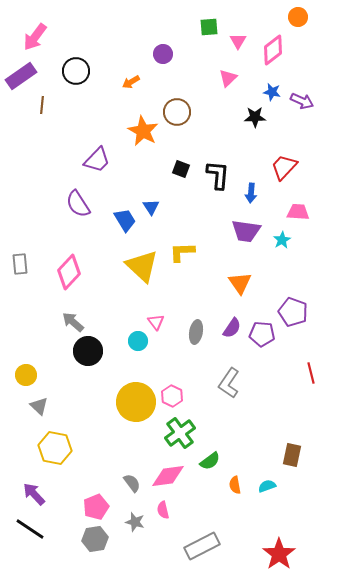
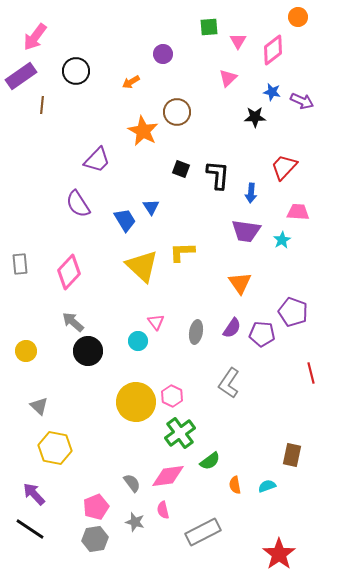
yellow circle at (26, 375): moved 24 px up
gray rectangle at (202, 546): moved 1 px right, 14 px up
